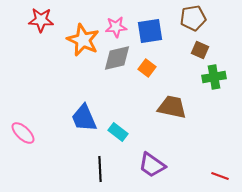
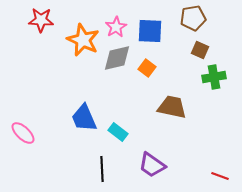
pink star: rotated 25 degrees counterclockwise
blue square: rotated 12 degrees clockwise
black line: moved 2 px right
